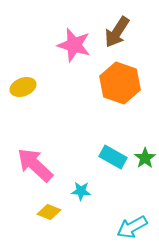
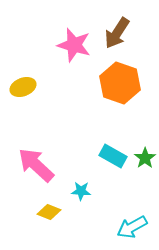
brown arrow: moved 1 px down
cyan rectangle: moved 1 px up
pink arrow: moved 1 px right
